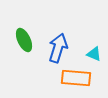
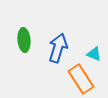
green ellipse: rotated 20 degrees clockwise
orange rectangle: moved 5 px right, 1 px down; rotated 52 degrees clockwise
